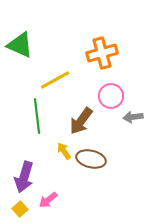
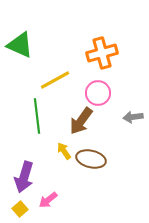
pink circle: moved 13 px left, 3 px up
